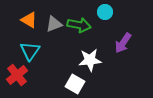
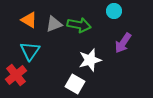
cyan circle: moved 9 px right, 1 px up
white star: rotated 10 degrees counterclockwise
red cross: moved 1 px left
